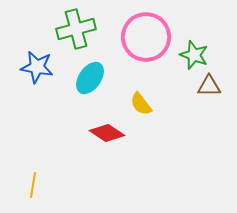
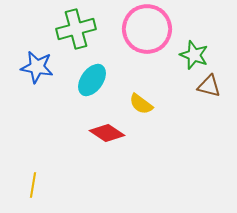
pink circle: moved 1 px right, 8 px up
cyan ellipse: moved 2 px right, 2 px down
brown triangle: rotated 15 degrees clockwise
yellow semicircle: rotated 15 degrees counterclockwise
